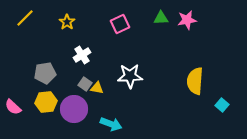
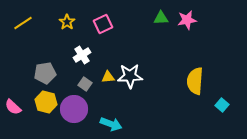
yellow line: moved 2 px left, 5 px down; rotated 12 degrees clockwise
pink square: moved 17 px left
yellow triangle: moved 11 px right, 11 px up; rotated 16 degrees counterclockwise
yellow hexagon: rotated 20 degrees clockwise
